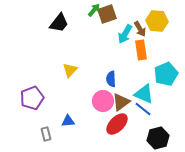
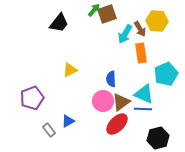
orange rectangle: moved 3 px down
yellow triangle: rotated 21 degrees clockwise
blue line: rotated 36 degrees counterclockwise
blue triangle: rotated 24 degrees counterclockwise
gray rectangle: moved 3 px right, 4 px up; rotated 24 degrees counterclockwise
